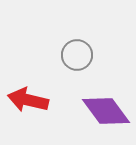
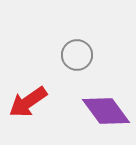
red arrow: moved 2 px down; rotated 48 degrees counterclockwise
